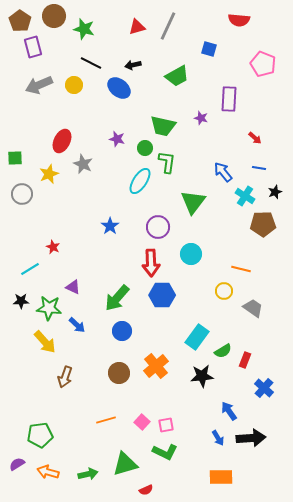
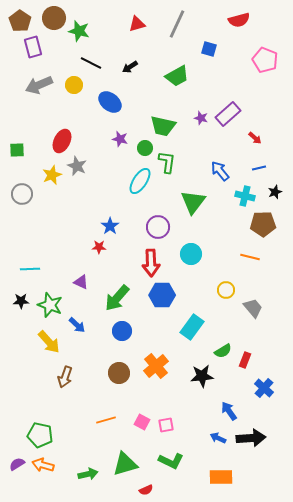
brown circle at (54, 16): moved 2 px down
red semicircle at (239, 20): rotated 20 degrees counterclockwise
gray line at (168, 26): moved 9 px right, 2 px up
red triangle at (137, 27): moved 3 px up
green star at (84, 29): moved 5 px left, 2 px down
pink pentagon at (263, 64): moved 2 px right, 4 px up
black arrow at (133, 65): moved 3 px left, 2 px down; rotated 21 degrees counterclockwise
blue ellipse at (119, 88): moved 9 px left, 14 px down
purple rectangle at (229, 99): moved 1 px left, 15 px down; rotated 45 degrees clockwise
purple star at (117, 139): moved 3 px right
green square at (15, 158): moved 2 px right, 8 px up
gray star at (83, 164): moved 6 px left, 2 px down
blue line at (259, 168): rotated 24 degrees counterclockwise
blue arrow at (223, 172): moved 3 px left, 1 px up
yellow star at (49, 174): moved 3 px right, 1 px down
cyan cross at (245, 196): rotated 18 degrees counterclockwise
red star at (53, 247): moved 46 px right; rotated 24 degrees counterclockwise
cyan line at (30, 269): rotated 30 degrees clockwise
orange line at (241, 269): moved 9 px right, 12 px up
purple triangle at (73, 287): moved 8 px right, 5 px up
yellow circle at (224, 291): moved 2 px right, 1 px up
green star at (49, 308): moved 1 px right, 3 px up; rotated 15 degrees clockwise
gray trapezoid at (253, 308): rotated 15 degrees clockwise
cyan rectangle at (197, 337): moved 5 px left, 10 px up
yellow arrow at (45, 342): moved 4 px right
pink square at (142, 422): rotated 14 degrees counterclockwise
green pentagon at (40, 435): rotated 20 degrees clockwise
blue arrow at (218, 438): rotated 147 degrees clockwise
green L-shape at (165, 452): moved 6 px right, 9 px down
orange arrow at (48, 472): moved 5 px left, 7 px up
